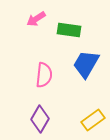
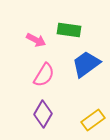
pink arrow: moved 21 px down; rotated 120 degrees counterclockwise
blue trapezoid: rotated 24 degrees clockwise
pink semicircle: rotated 25 degrees clockwise
purple diamond: moved 3 px right, 5 px up
